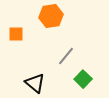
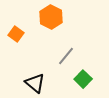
orange hexagon: moved 1 px down; rotated 25 degrees counterclockwise
orange square: rotated 35 degrees clockwise
